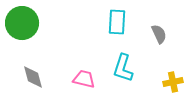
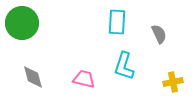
cyan L-shape: moved 1 px right, 2 px up
